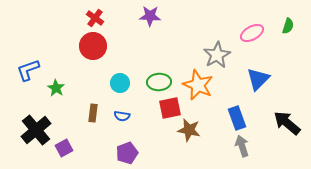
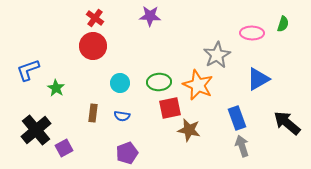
green semicircle: moved 5 px left, 2 px up
pink ellipse: rotated 30 degrees clockwise
blue triangle: rotated 15 degrees clockwise
